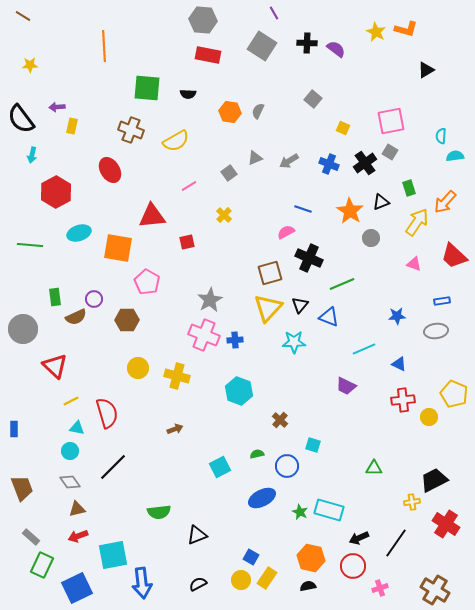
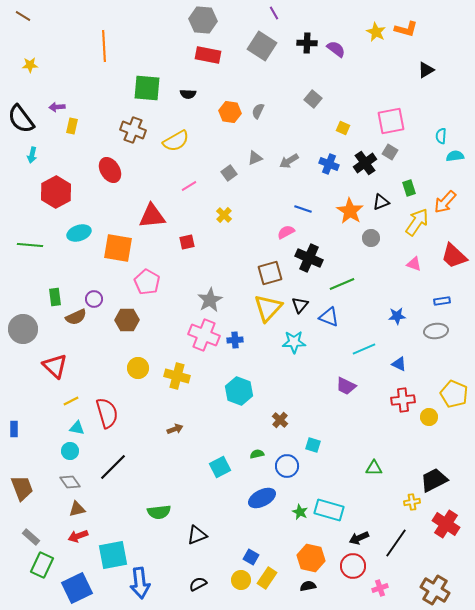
brown cross at (131, 130): moved 2 px right
blue arrow at (142, 583): moved 2 px left
